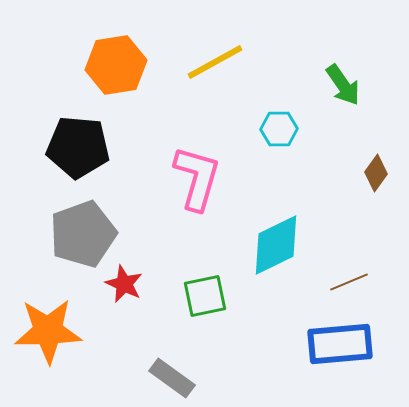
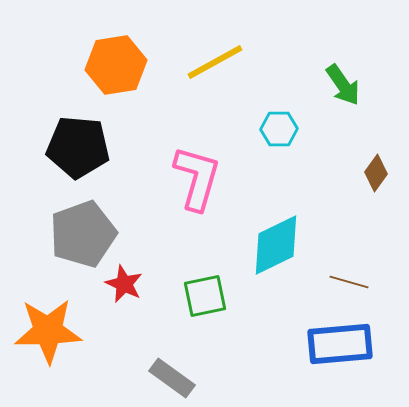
brown line: rotated 39 degrees clockwise
